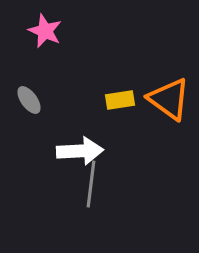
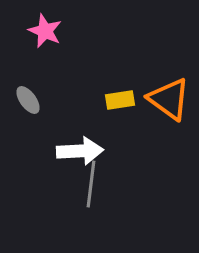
gray ellipse: moved 1 px left
